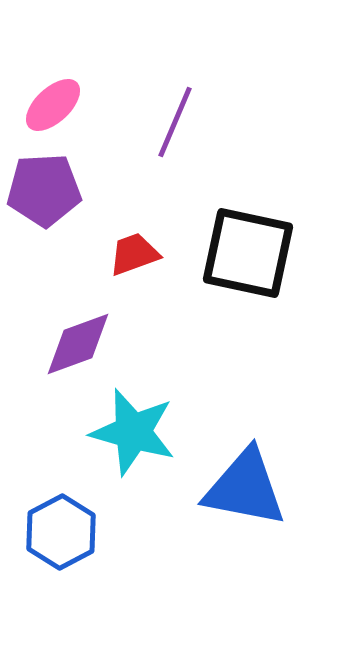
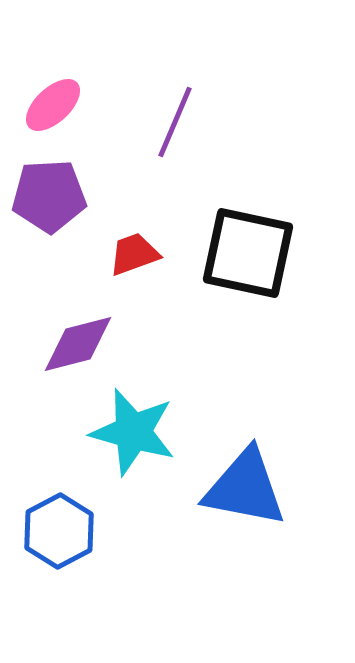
purple pentagon: moved 5 px right, 6 px down
purple diamond: rotated 6 degrees clockwise
blue hexagon: moved 2 px left, 1 px up
